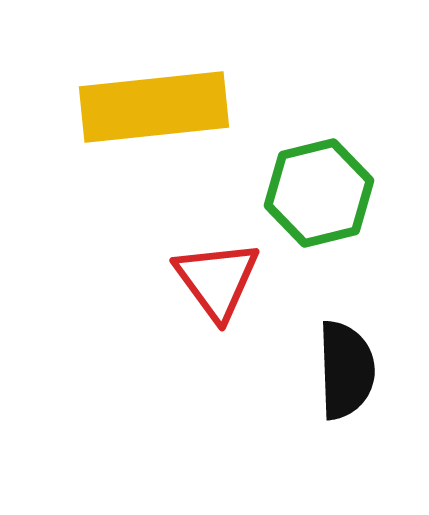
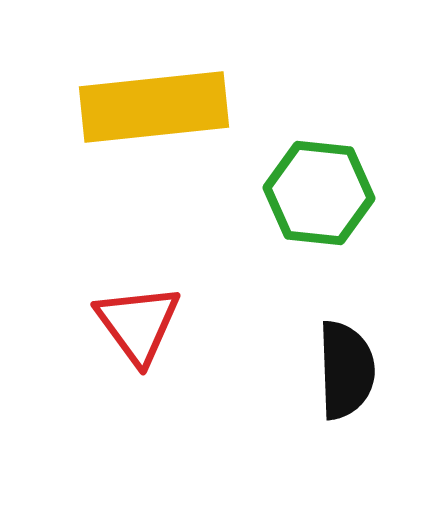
green hexagon: rotated 20 degrees clockwise
red triangle: moved 79 px left, 44 px down
